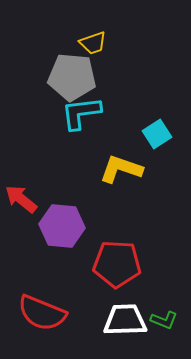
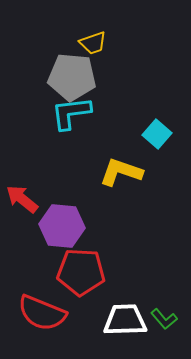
cyan L-shape: moved 10 px left
cyan square: rotated 16 degrees counterclockwise
yellow L-shape: moved 3 px down
red arrow: moved 1 px right
red pentagon: moved 36 px left, 8 px down
green L-shape: moved 1 px up; rotated 28 degrees clockwise
